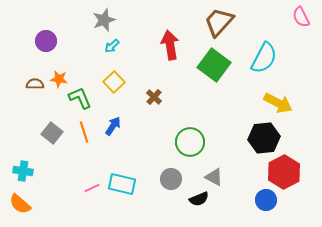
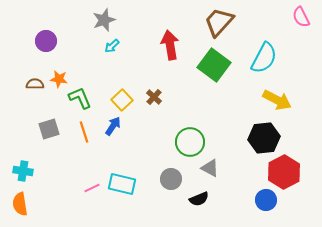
yellow square: moved 8 px right, 18 px down
yellow arrow: moved 1 px left, 3 px up
gray square: moved 3 px left, 4 px up; rotated 35 degrees clockwise
gray triangle: moved 4 px left, 9 px up
orange semicircle: rotated 40 degrees clockwise
